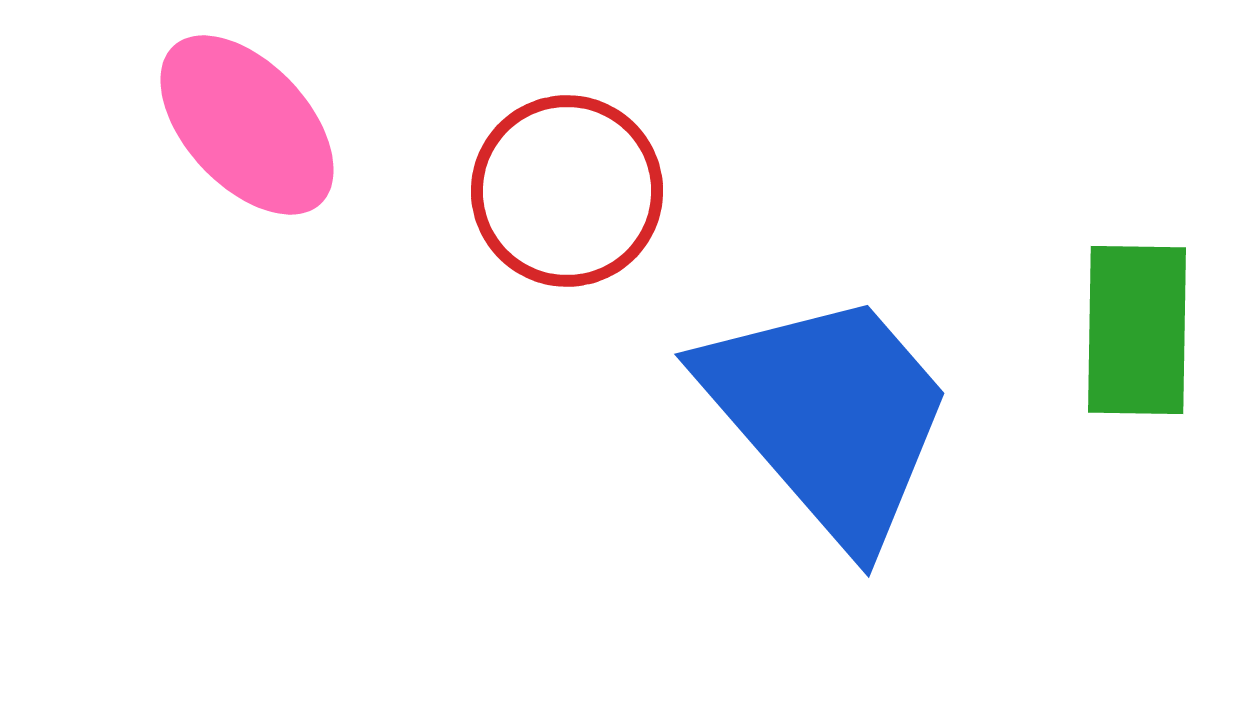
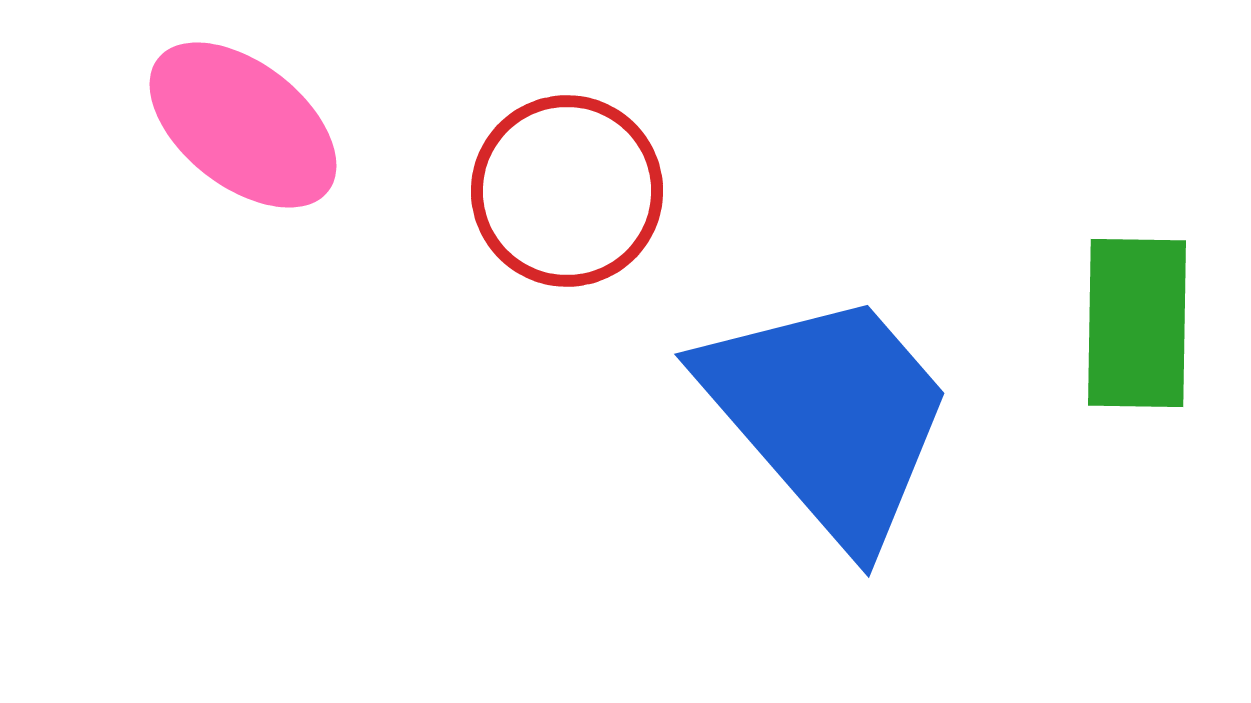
pink ellipse: moved 4 px left; rotated 9 degrees counterclockwise
green rectangle: moved 7 px up
